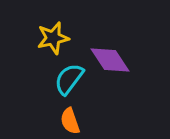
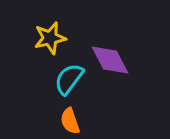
yellow star: moved 3 px left
purple diamond: rotated 6 degrees clockwise
